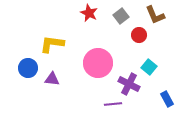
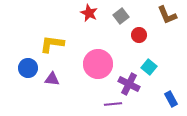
brown L-shape: moved 12 px right
pink circle: moved 1 px down
blue rectangle: moved 4 px right
